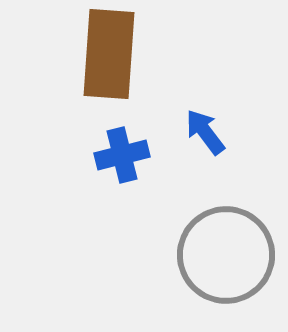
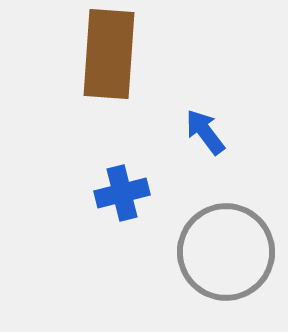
blue cross: moved 38 px down
gray circle: moved 3 px up
